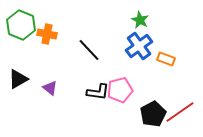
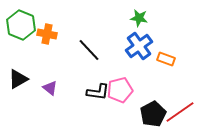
green star: moved 1 px left, 2 px up; rotated 18 degrees counterclockwise
